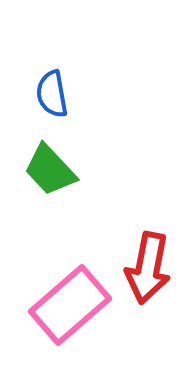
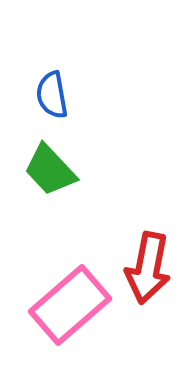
blue semicircle: moved 1 px down
